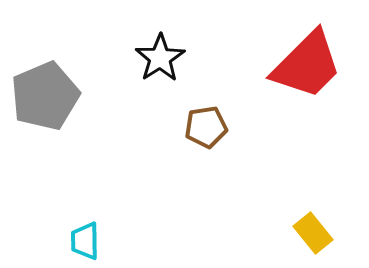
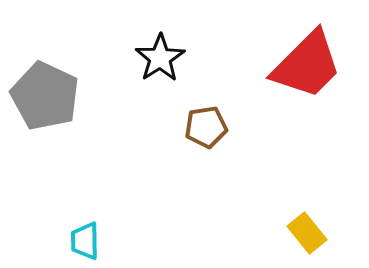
gray pentagon: rotated 24 degrees counterclockwise
yellow rectangle: moved 6 px left
